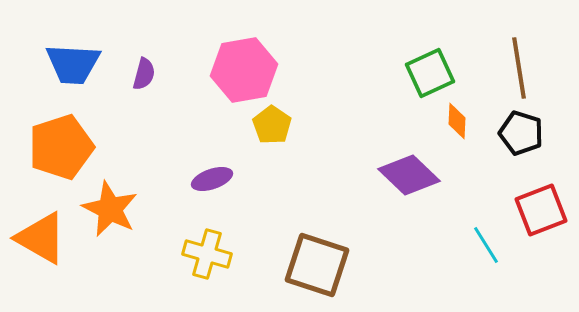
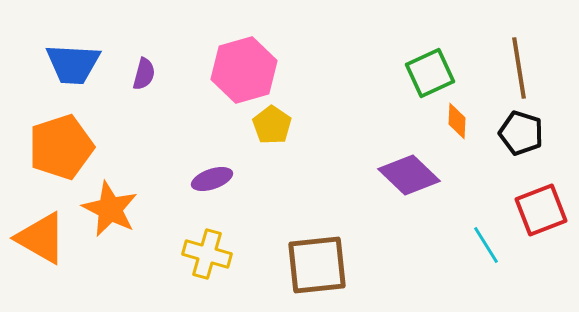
pink hexagon: rotated 6 degrees counterclockwise
brown square: rotated 24 degrees counterclockwise
